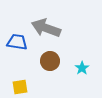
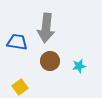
gray arrow: rotated 104 degrees counterclockwise
cyan star: moved 3 px left, 2 px up; rotated 24 degrees clockwise
yellow square: rotated 28 degrees counterclockwise
